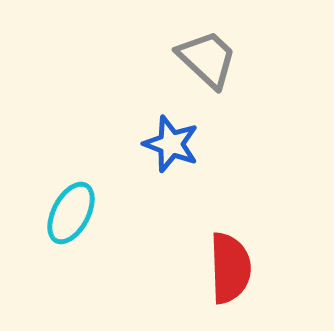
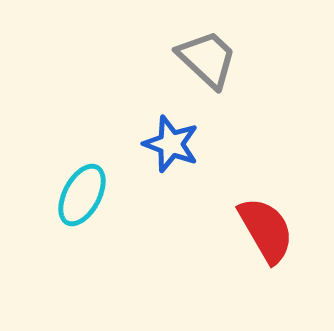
cyan ellipse: moved 11 px right, 18 px up
red semicircle: moved 36 px right, 38 px up; rotated 28 degrees counterclockwise
